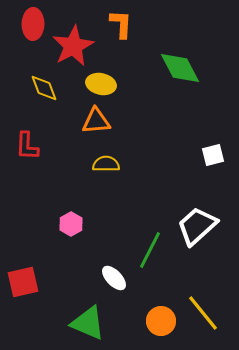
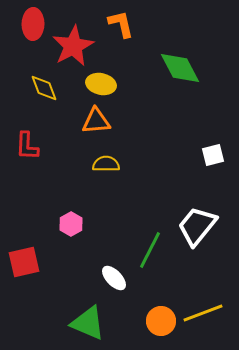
orange L-shape: rotated 16 degrees counterclockwise
white trapezoid: rotated 9 degrees counterclockwise
red square: moved 1 px right, 20 px up
yellow line: rotated 72 degrees counterclockwise
